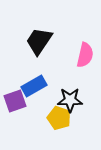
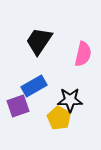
pink semicircle: moved 2 px left, 1 px up
purple square: moved 3 px right, 5 px down
yellow pentagon: rotated 10 degrees clockwise
